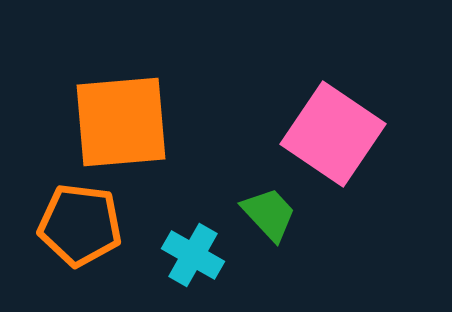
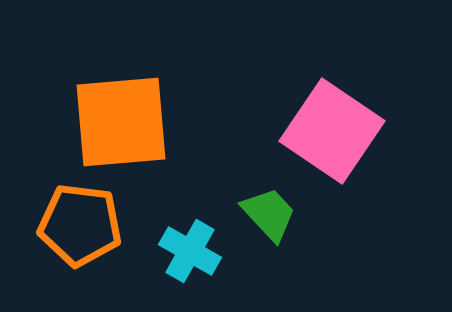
pink square: moved 1 px left, 3 px up
cyan cross: moved 3 px left, 4 px up
